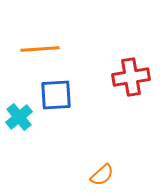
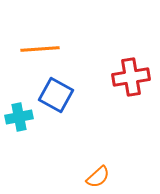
blue square: rotated 32 degrees clockwise
cyan cross: rotated 28 degrees clockwise
orange semicircle: moved 4 px left, 2 px down
